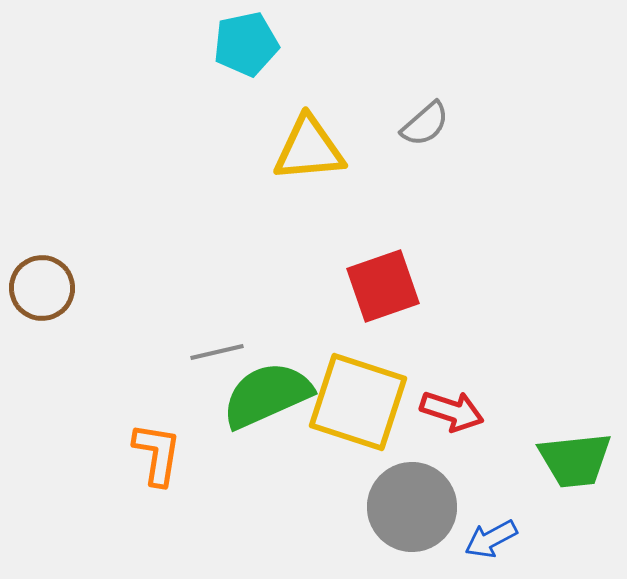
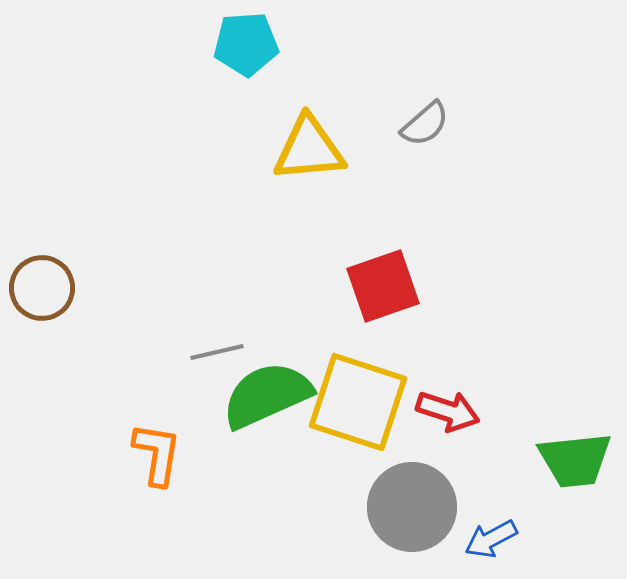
cyan pentagon: rotated 8 degrees clockwise
red arrow: moved 4 px left
